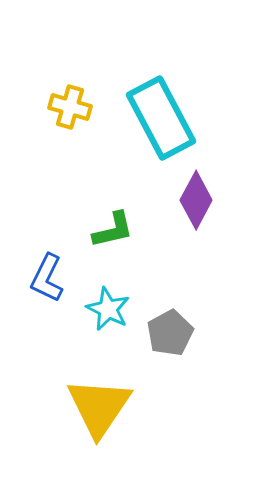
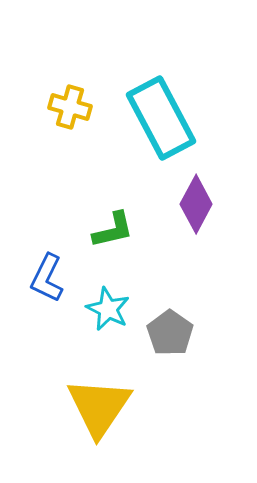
purple diamond: moved 4 px down
gray pentagon: rotated 9 degrees counterclockwise
